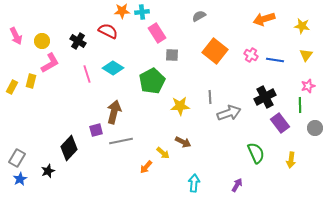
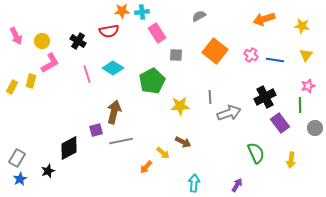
red semicircle at (108, 31): moved 1 px right; rotated 144 degrees clockwise
gray square at (172, 55): moved 4 px right
black diamond at (69, 148): rotated 20 degrees clockwise
